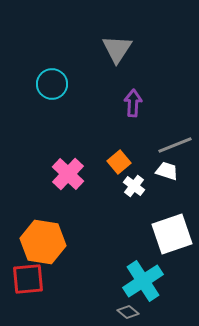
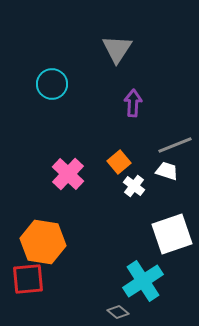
gray diamond: moved 10 px left
